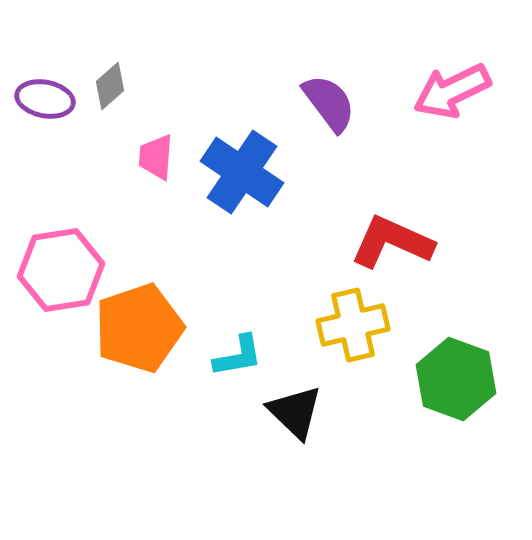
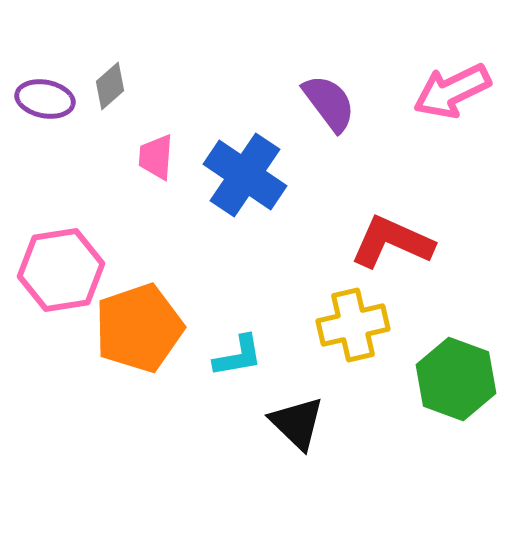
blue cross: moved 3 px right, 3 px down
black triangle: moved 2 px right, 11 px down
